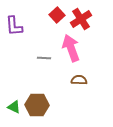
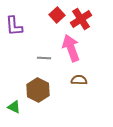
brown hexagon: moved 1 px right, 15 px up; rotated 25 degrees clockwise
